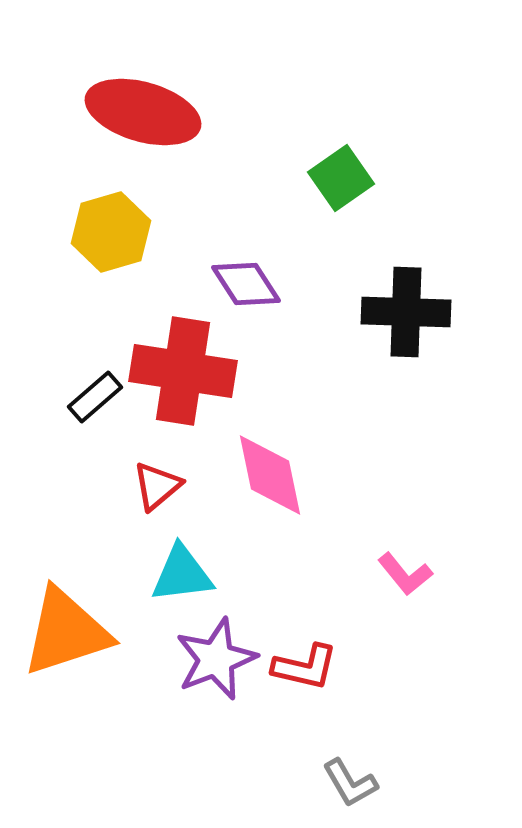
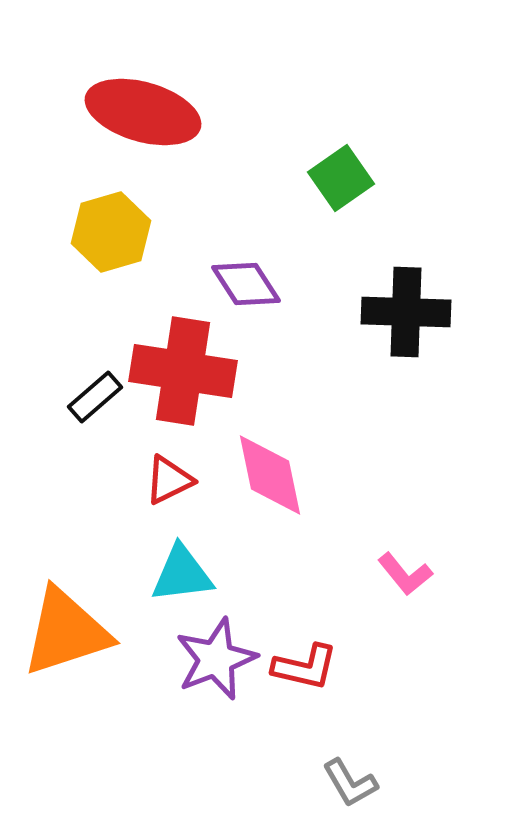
red triangle: moved 12 px right, 6 px up; rotated 14 degrees clockwise
